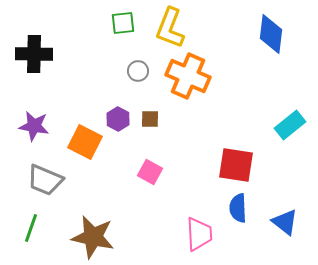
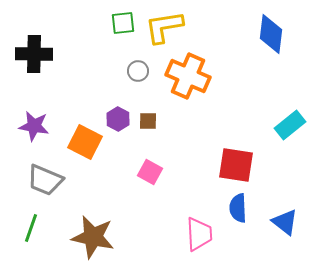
yellow L-shape: moved 6 px left, 1 px up; rotated 60 degrees clockwise
brown square: moved 2 px left, 2 px down
